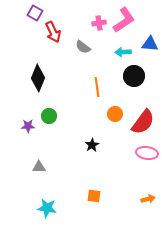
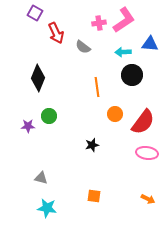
red arrow: moved 3 px right, 1 px down
black circle: moved 2 px left, 1 px up
black star: rotated 16 degrees clockwise
gray triangle: moved 2 px right, 11 px down; rotated 16 degrees clockwise
orange arrow: rotated 40 degrees clockwise
